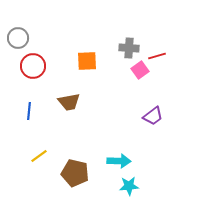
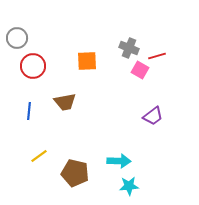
gray circle: moved 1 px left
gray cross: rotated 18 degrees clockwise
pink square: rotated 24 degrees counterclockwise
brown trapezoid: moved 4 px left
